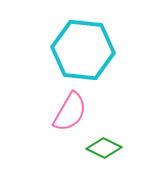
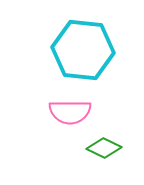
pink semicircle: rotated 60 degrees clockwise
